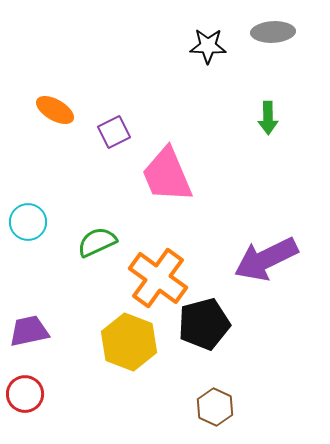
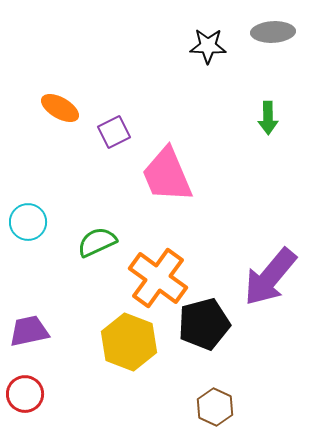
orange ellipse: moved 5 px right, 2 px up
purple arrow: moved 4 px right, 18 px down; rotated 24 degrees counterclockwise
